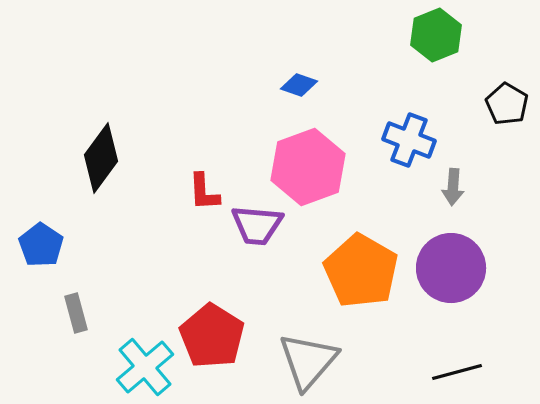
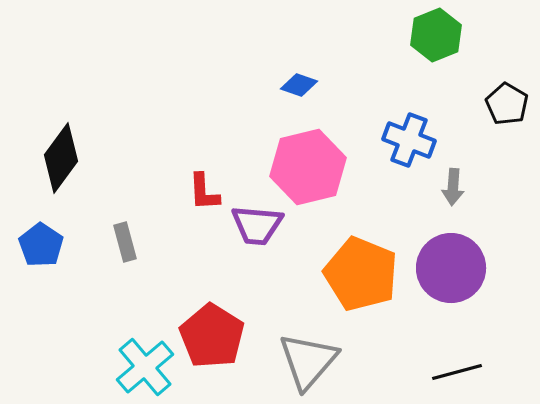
black diamond: moved 40 px left
pink hexagon: rotated 6 degrees clockwise
orange pentagon: moved 3 px down; rotated 8 degrees counterclockwise
gray rectangle: moved 49 px right, 71 px up
